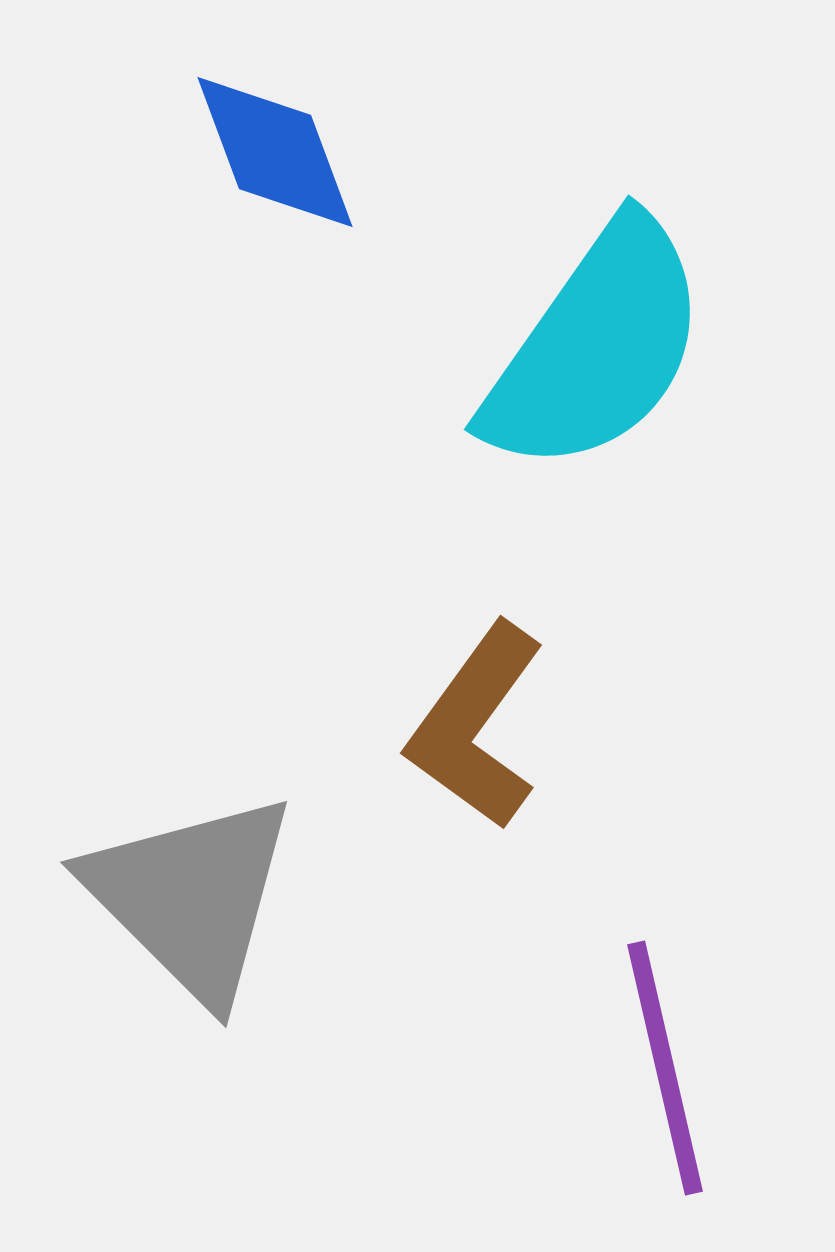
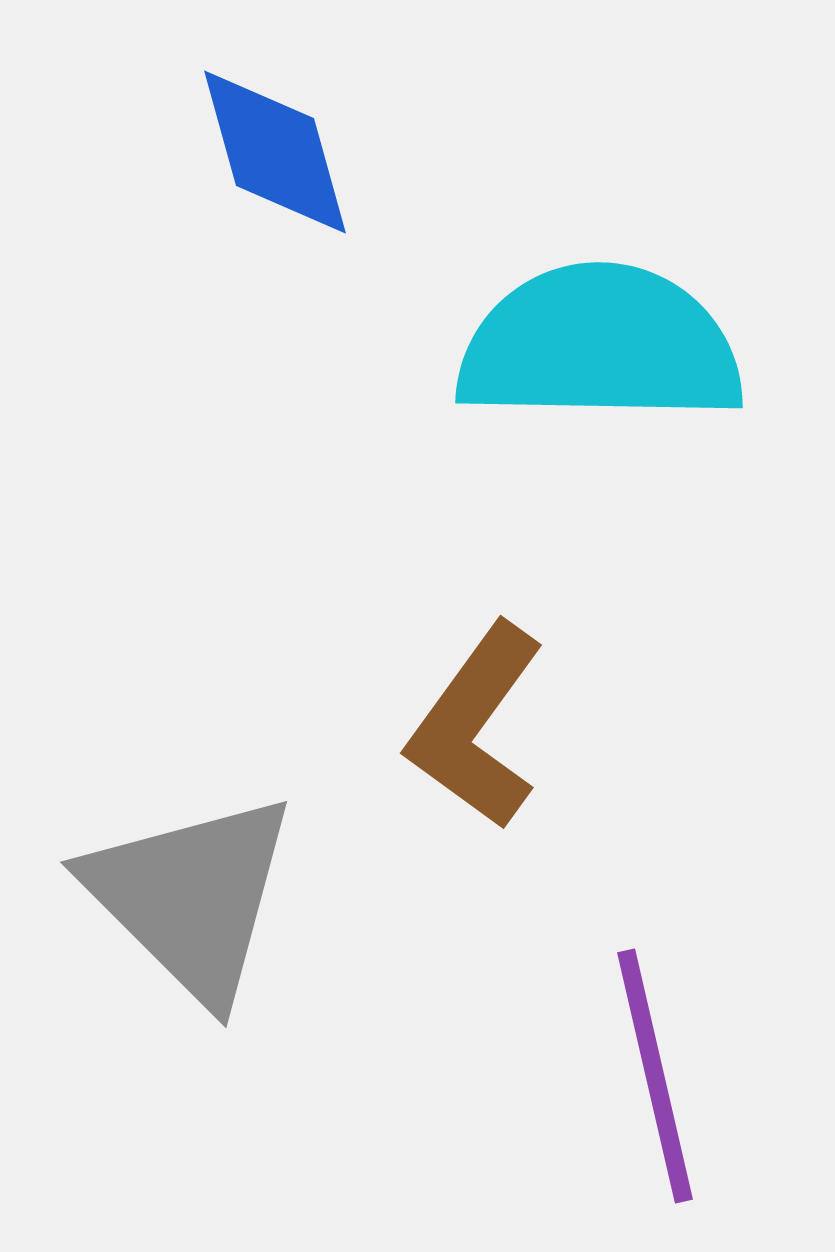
blue diamond: rotated 5 degrees clockwise
cyan semicircle: moved 4 px right, 2 px up; rotated 124 degrees counterclockwise
purple line: moved 10 px left, 8 px down
